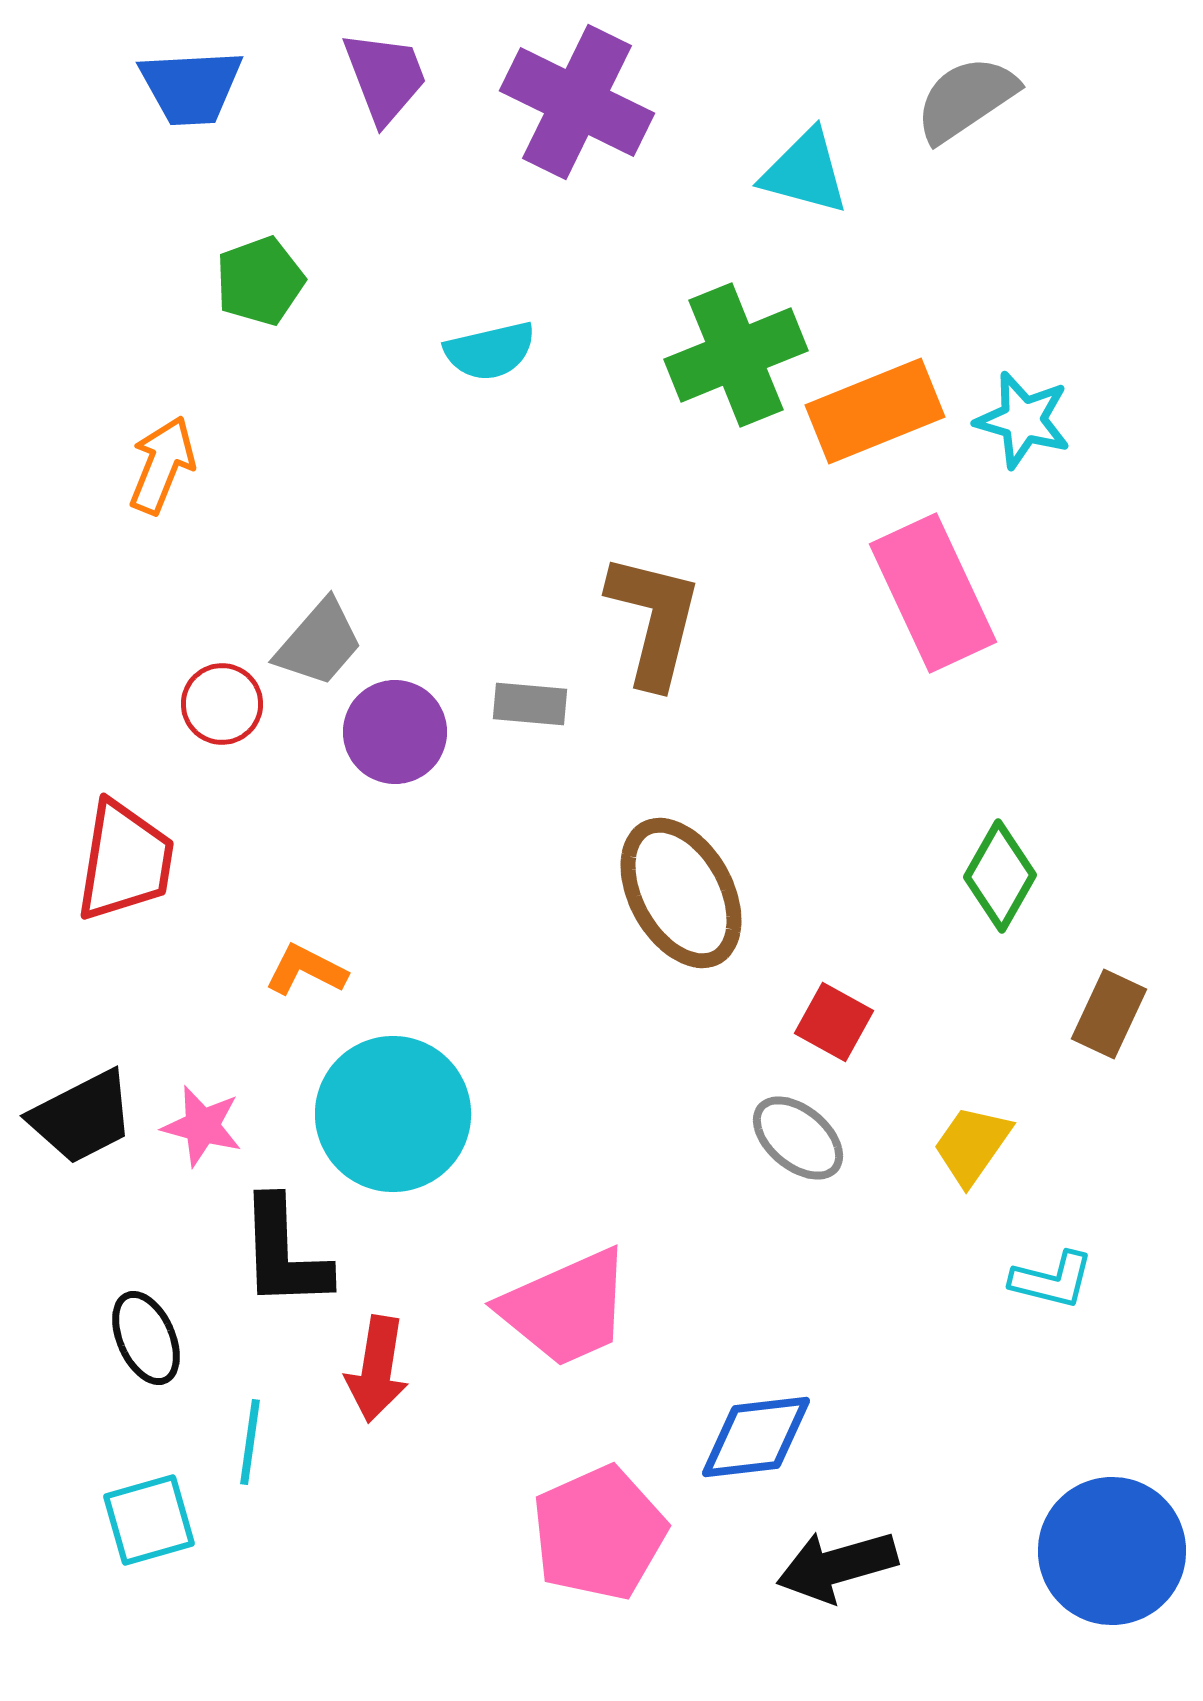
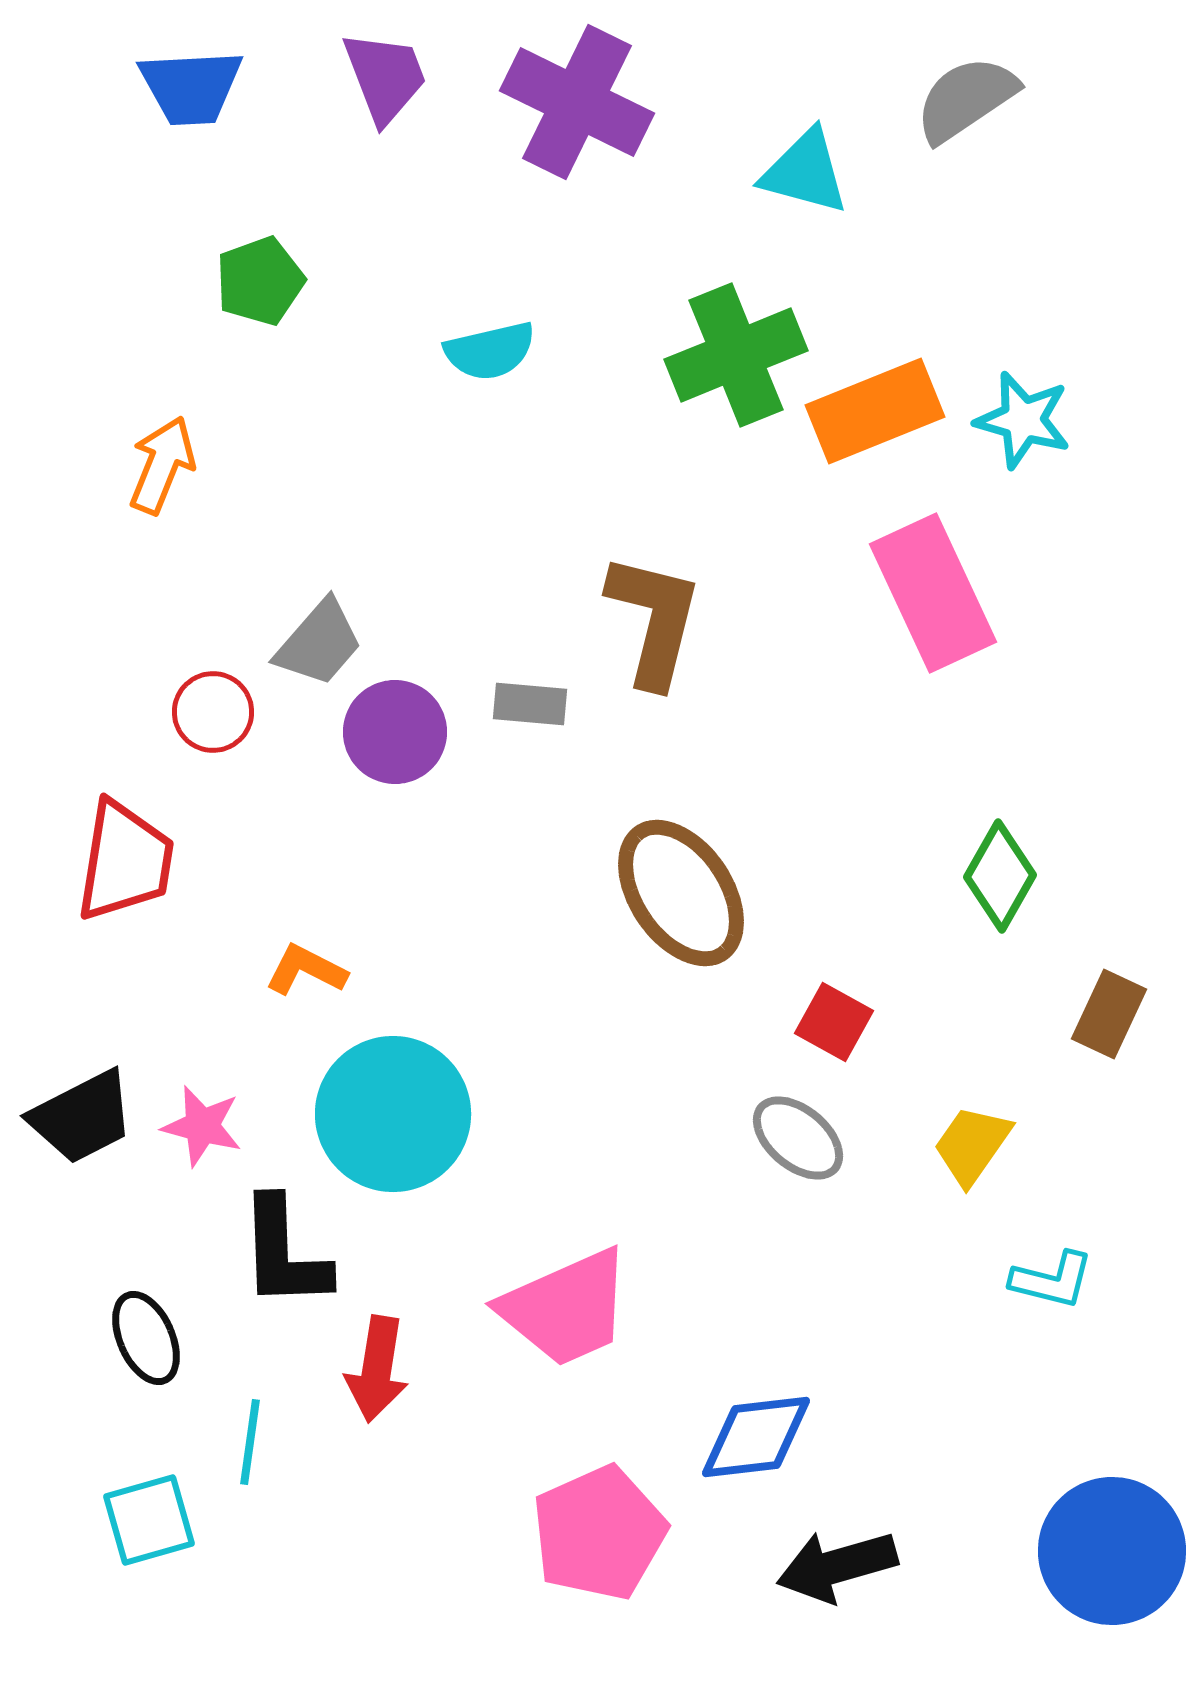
red circle: moved 9 px left, 8 px down
brown ellipse: rotated 5 degrees counterclockwise
